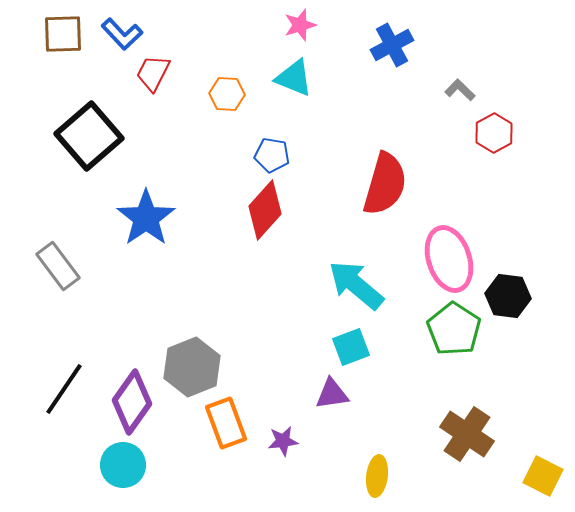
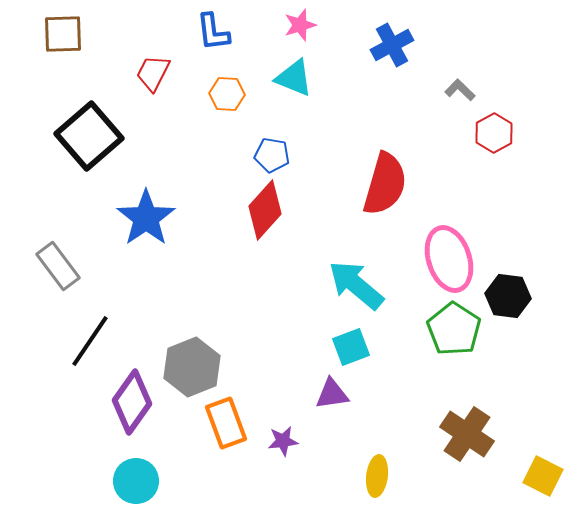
blue L-shape: moved 91 px right, 2 px up; rotated 36 degrees clockwise
black line: moved 26 px right, 48 px up
cyan circle: moved 13 px right, 16 px down
